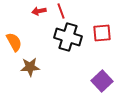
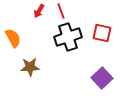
red arrow: rotated 48 degrees counterclockwise
red square: rotated 18 degrees clockwise
black cross: rotated 36 degrees counterclockwise
orange semicircle: moved 1 px left, 4 px up
purple square: moved 3 px up
